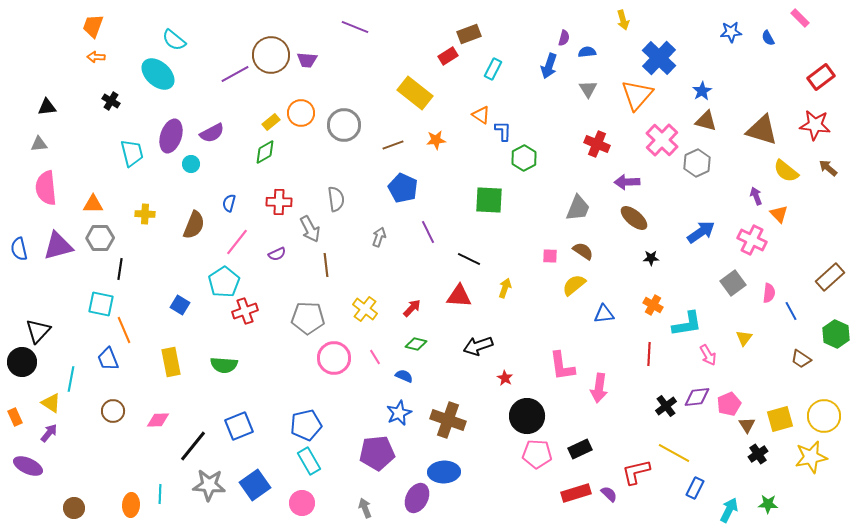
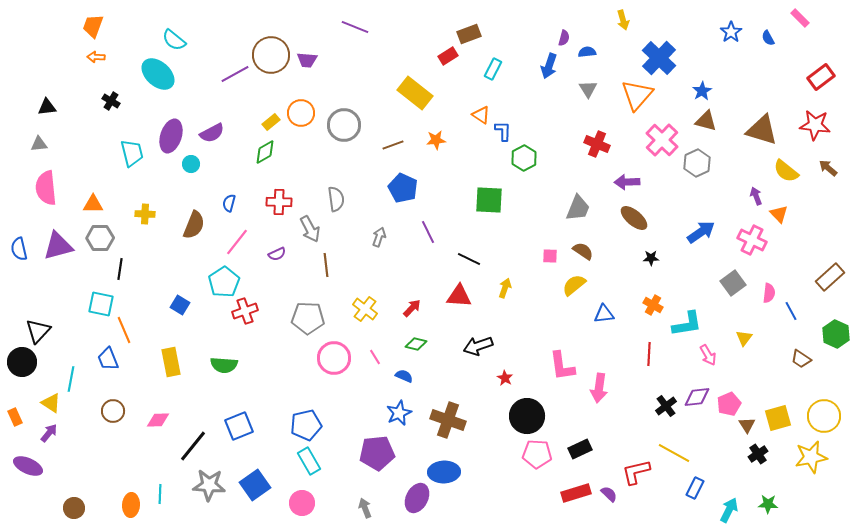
blue star at (731, 32): rotated 30 degrees counterclockwise
yellow square at (780, 419): moved 2 px left, 1 px up
